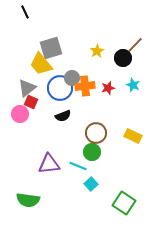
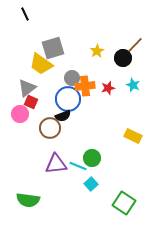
black line: moved 2 px down
gray square: moved 2 px right
yellow trapezoid: rotated 15 degrees counterclockwise
blue circle: moved 8 px right, 11 px down
brown circle: moved 46 px left, 5 px up
green circle: moved 6 px down
purple triangle: moved 7 px right
